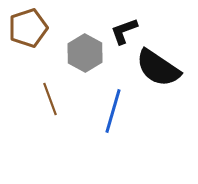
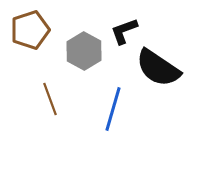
brown pentagon: moved 2 px right, 2 px down
gray hexagon: moved 1 px left, 2 px up
blue line: moved 2 px up
